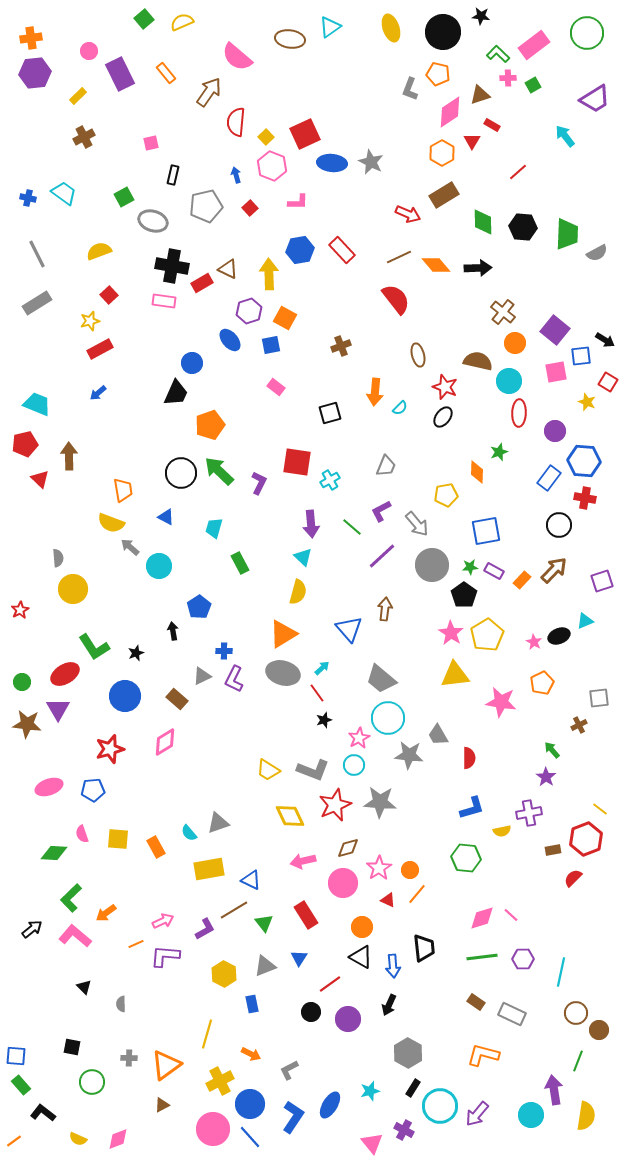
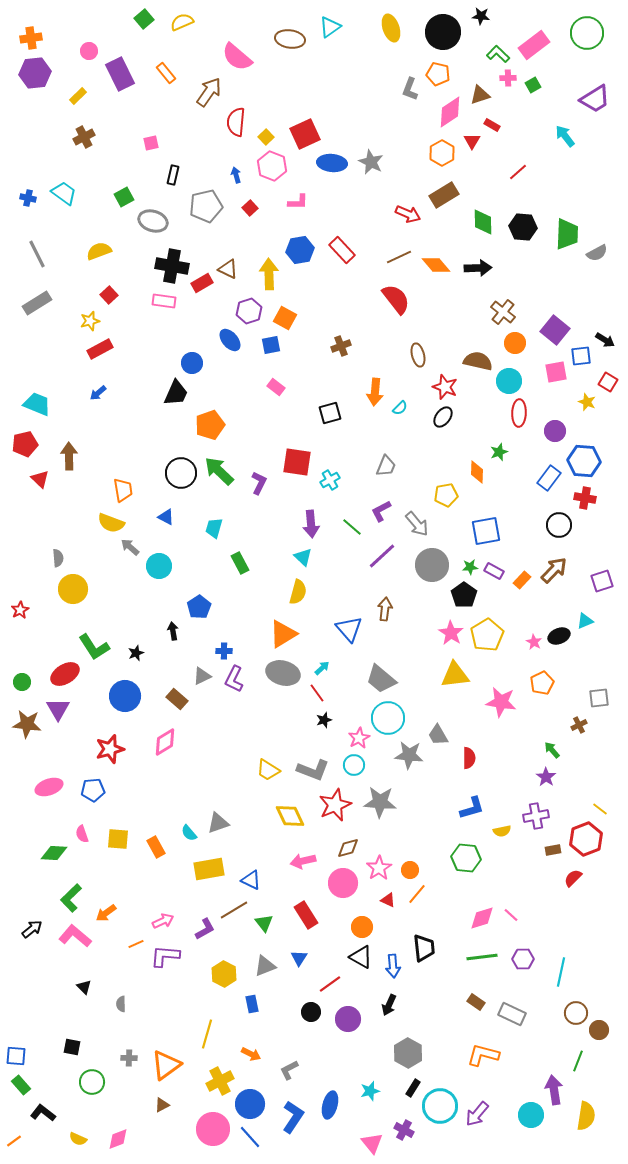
purple cross at (529, 813): moved 7 px right, 3 px down
blue ellipse at (330, 1105): rotated 16 degrees counterclockwise
